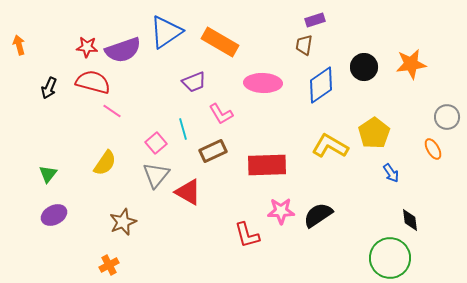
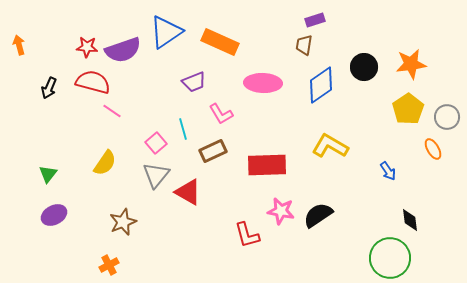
orange rectangle: rotated 6 degrees counterclockwise
yellow pentagon: moved 34 px right, 24 px up
blue arrow: moved 3 px left, 2 px up
pink star: rotated 12 degrees clockwise
